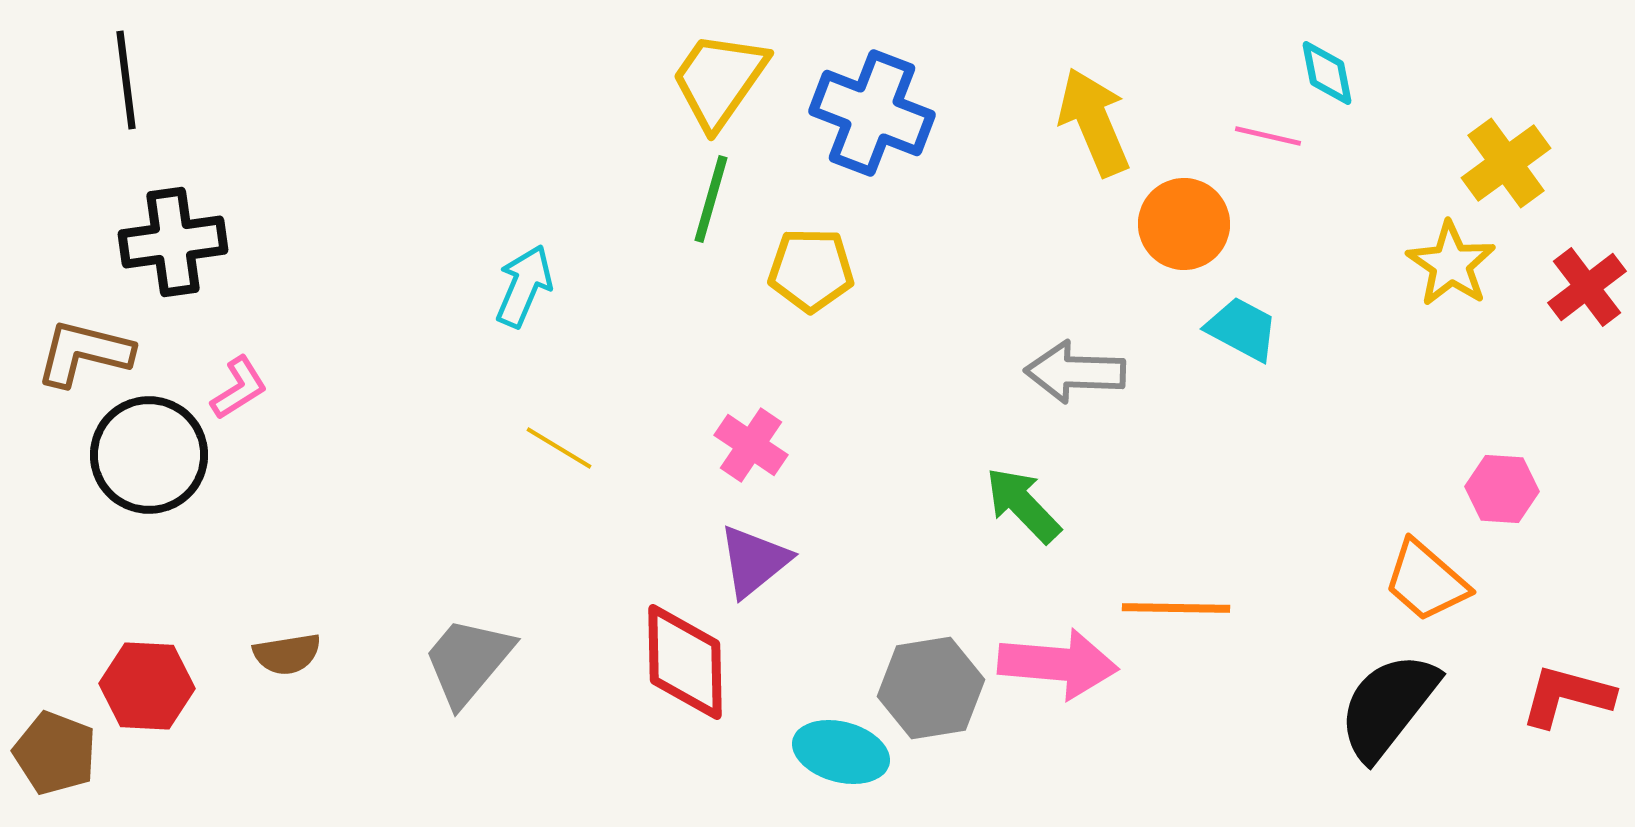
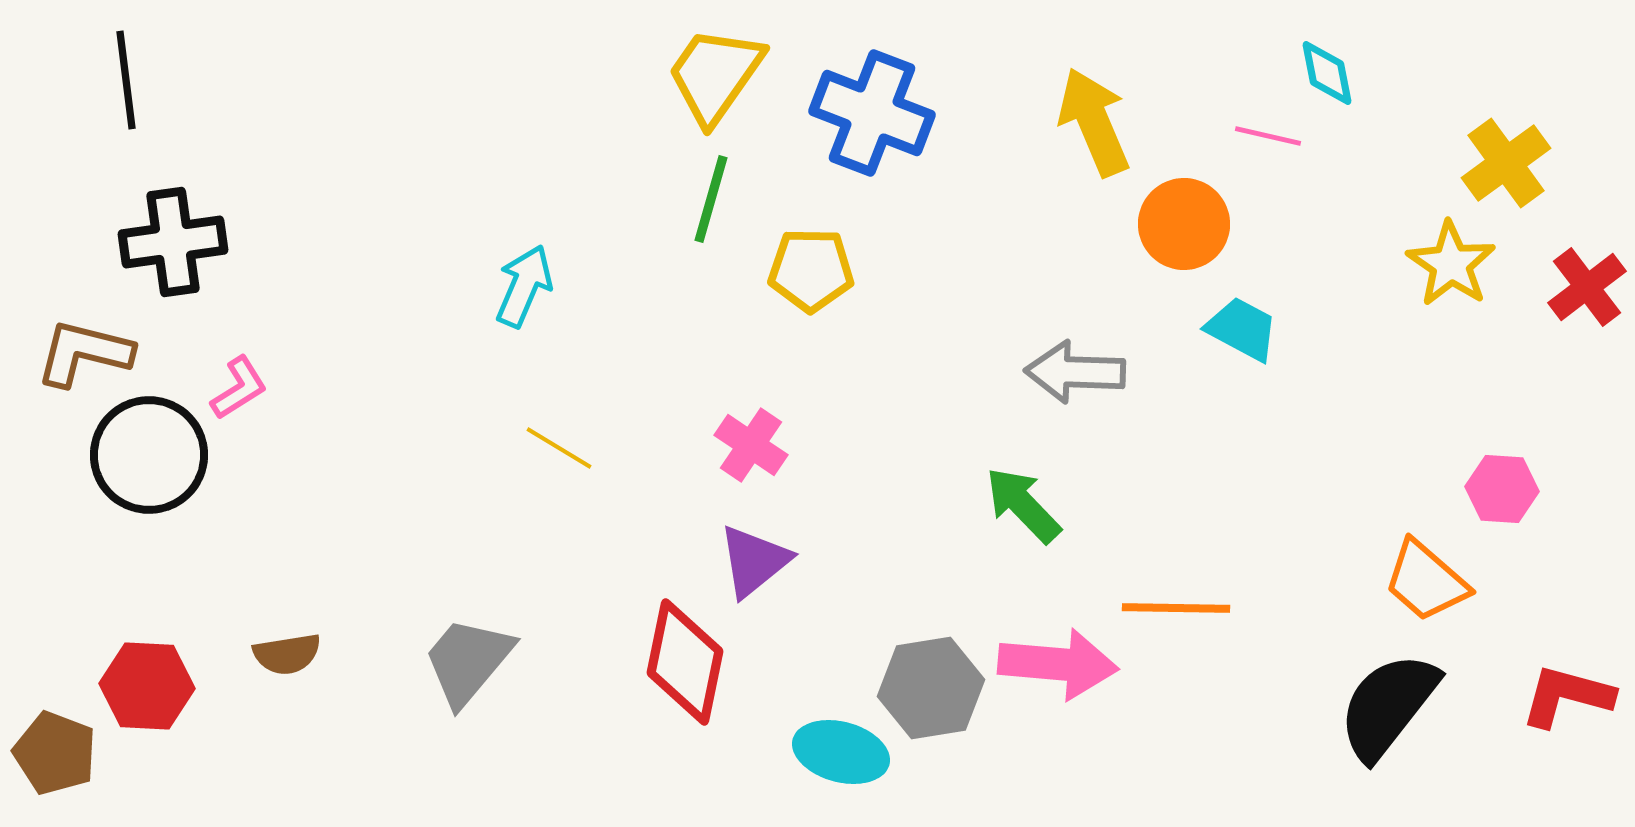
yellow trapezoid: moved 4 px left, 5 px up
red diamond: rotated 13 degrees clockwise
